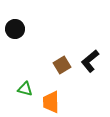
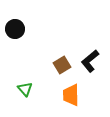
green triangle: rotated 35 degrees clockwise
orange trapezoid: moved 20 px right, 7 px up
